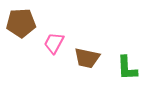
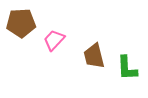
pink trapezoid: moved 3 px up; rotated 15 degrees clockwise
brown trapezoid: moved 7 px right, 2 px up; rotated 64 degrees clockwise
